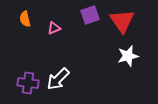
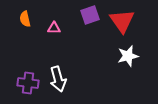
pink triangle: rotated 24 degrees clockwise
white arrow: rotated 60 degrees counterclockwise
